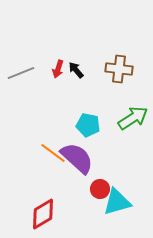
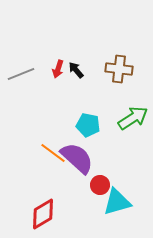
gray line: moved 1 px down
red circle: moved 4 px up
